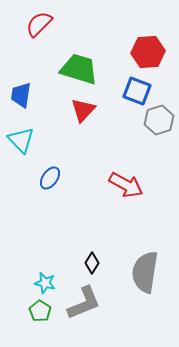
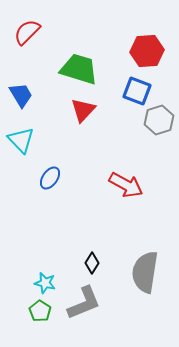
red semicircle: moved 12 px left, 8 px down
red hexagon: moved 1 px left, 1 px up
blue trapezoid: rotated 140 degrees clockwise
